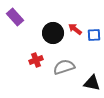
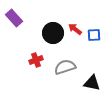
purple rectangle: moved 1 px left, 1 px down
gray semicircle: moved 1 px right
